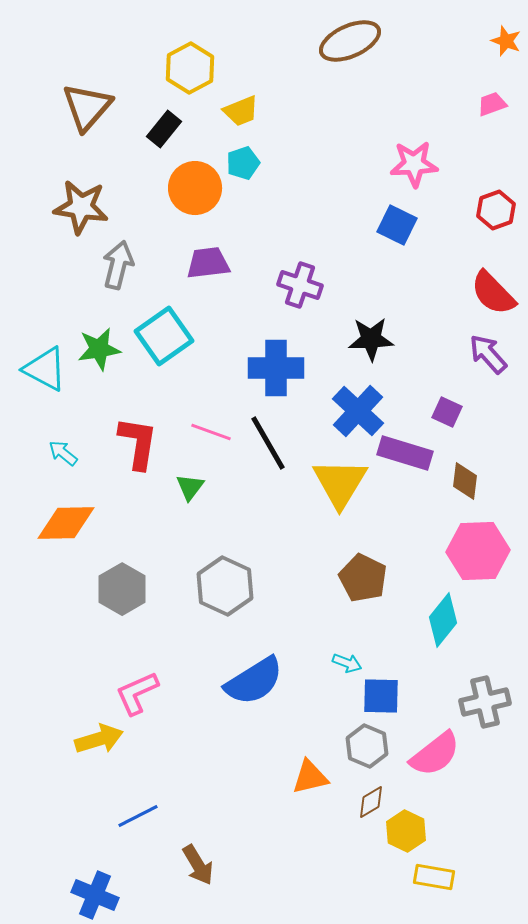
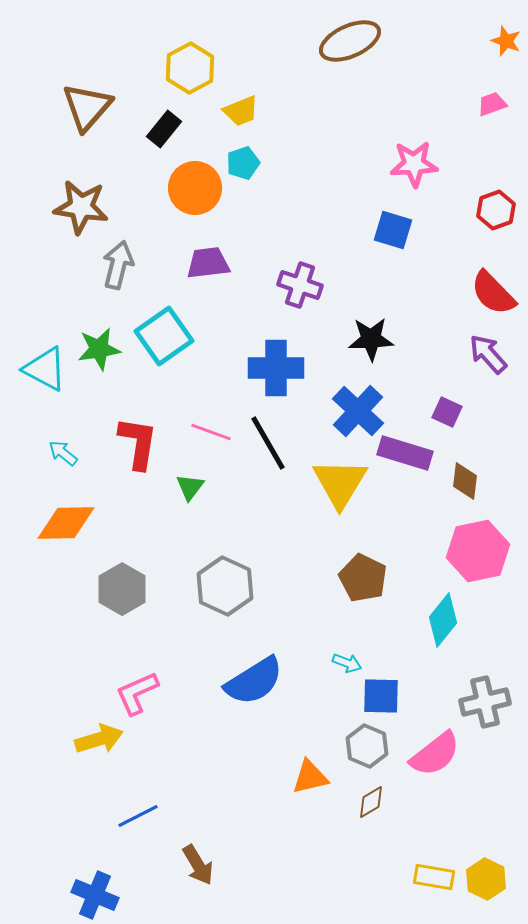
blue square at (397, 225): moved 4 px left, 5 px down; rotated 9 degrees counterclockwise
pink hexagon at (478, 551): rotated 10 degrees counterclockwise
yellow hexagon at (406, 831): moved 80 px right, 48 px down
